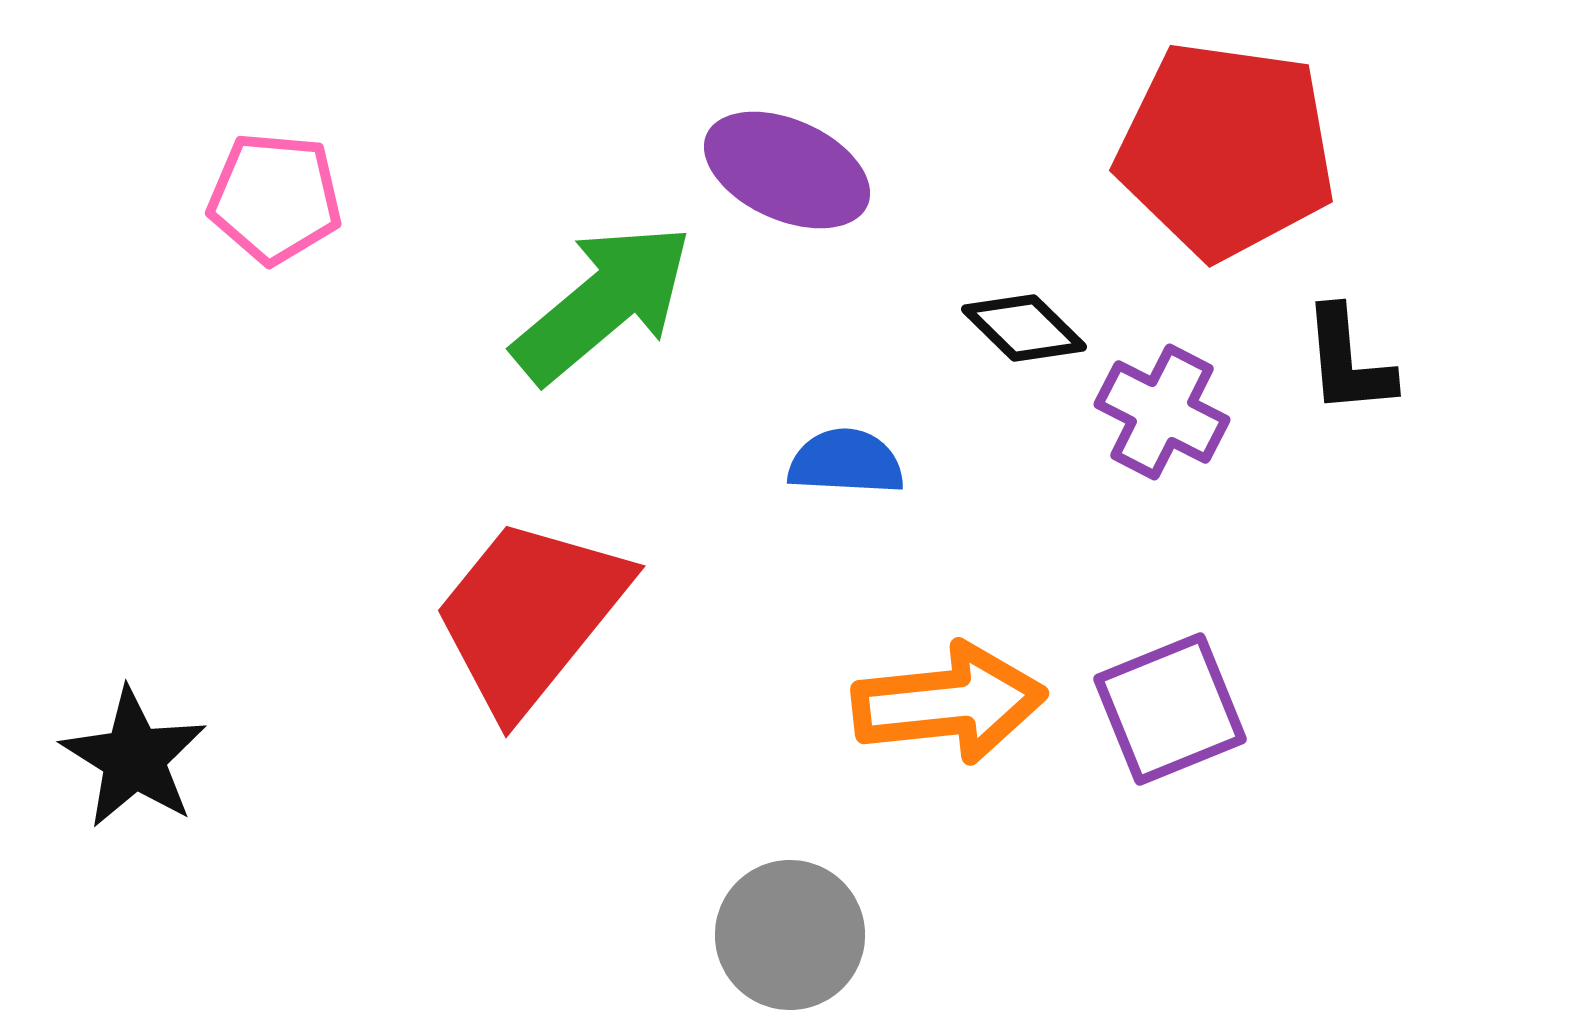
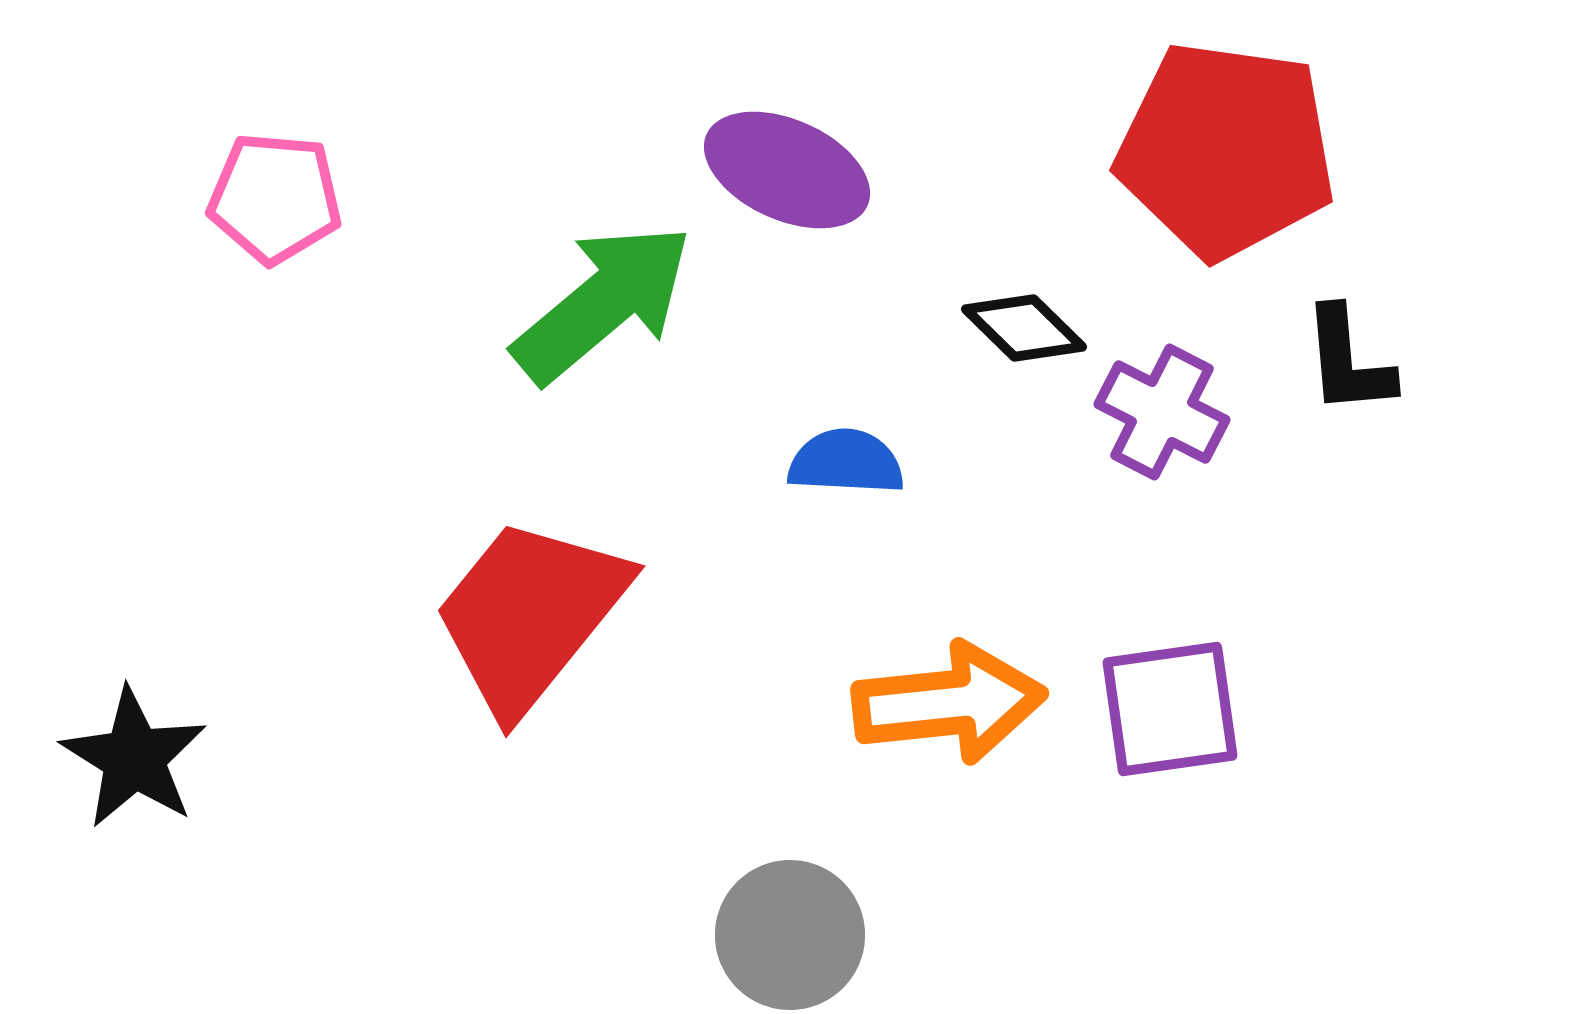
purple square: rotated 14 degrees clockwise
